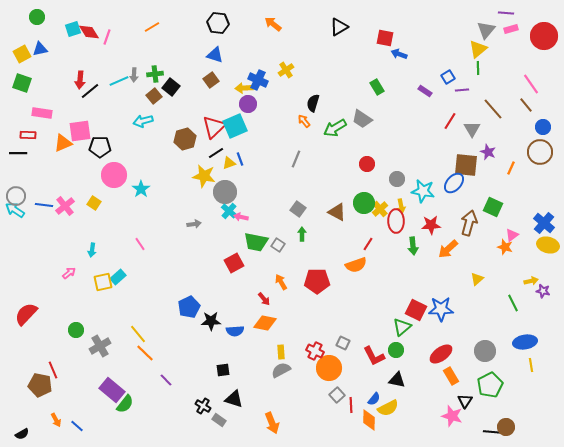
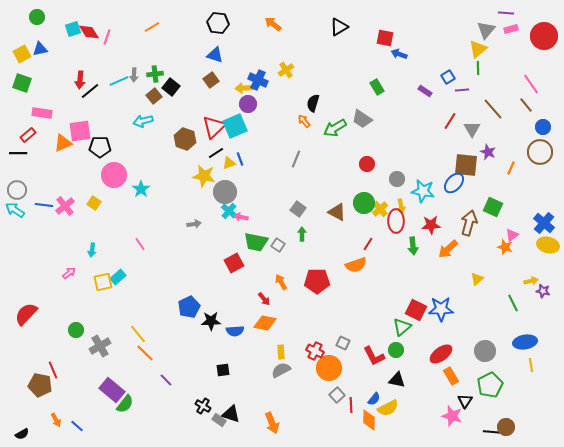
red rectangle at (28, 135): rotated 42 degrees counterclockwise
brown hexagon at (185, 139): rotated 25 degrees counterclockwise
gray circle at (16, 196): moved 1 px right, 6 px up
black triangle at (234, 399): moved 3 px left, 15 px down
